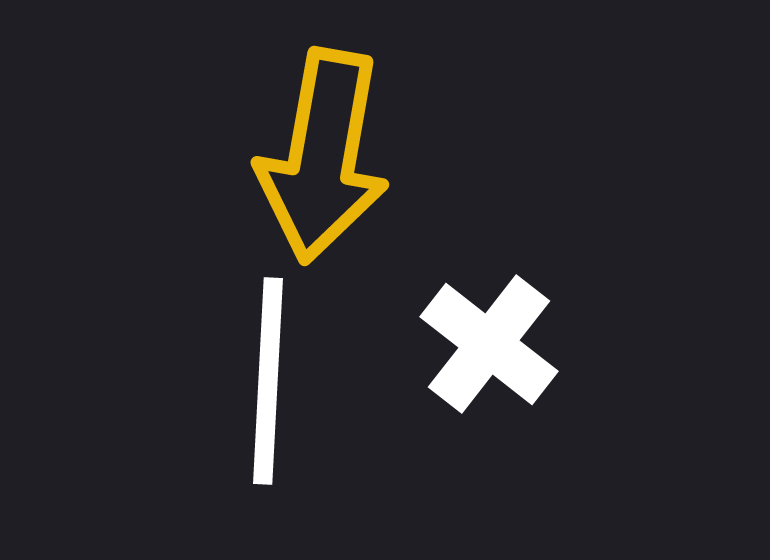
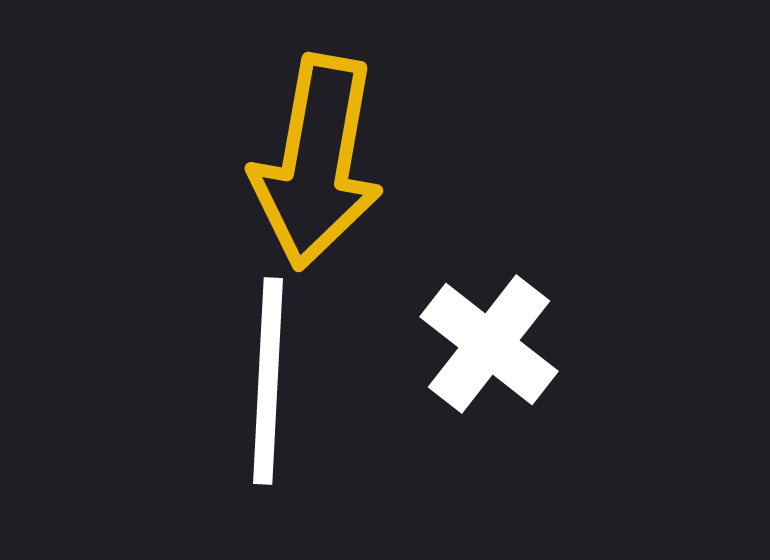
yellow arrow: moved 6 px left, 6 px down
